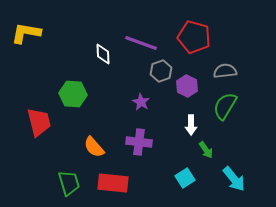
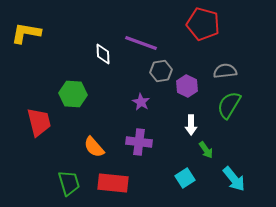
red pentagon: moved 9 px right, 13 px up
gray hexagon: rotated 10 degrees clockwise
green semicircle: moved 4 px right, 1 px up
